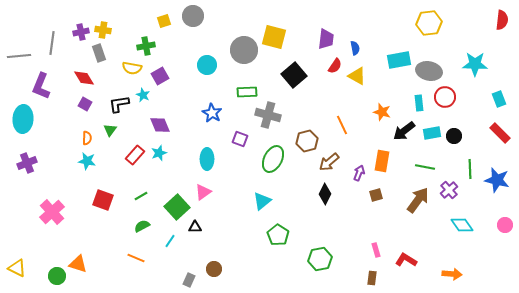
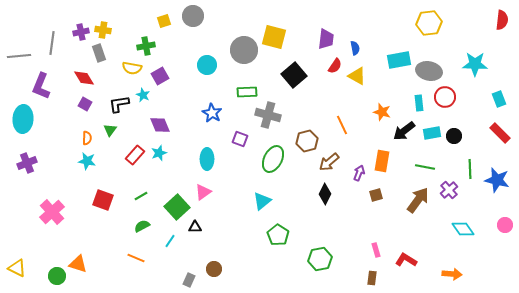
cyan diamond at (462, 225): moved 1 px right, 4 px down
